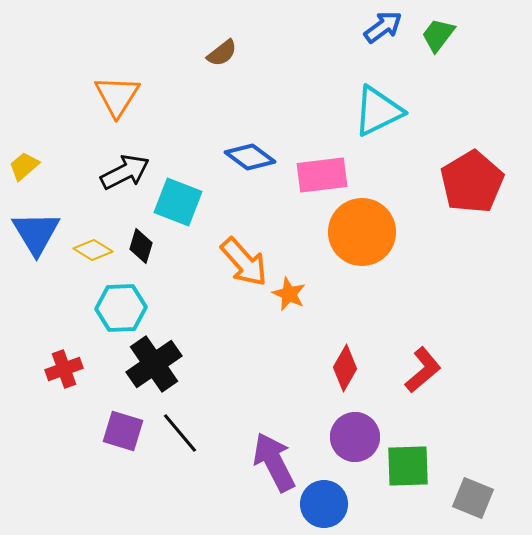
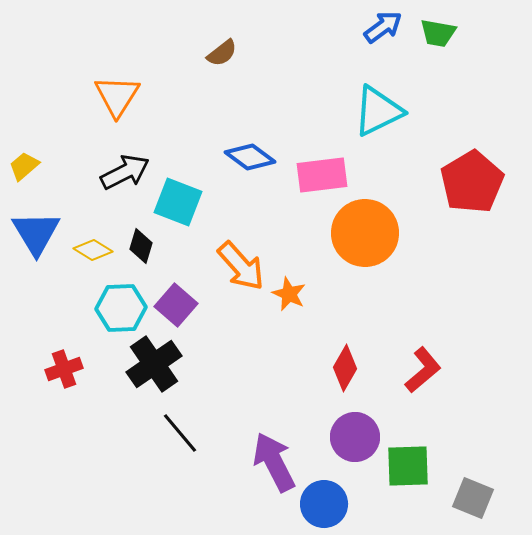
green trapezoid: moved 2 px up; rotated 117 degrees counterclockwise
orange circle: moved 3 px right, 1 px down
orange arrow: moved 3 px left, 4 px down
purple square: moved 53 px right, 126 px up; rotated 24 degrees clockwise
